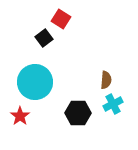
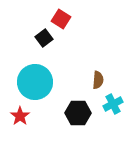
brown semicircle: moved 8 px left
